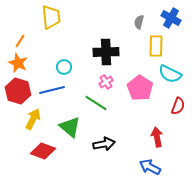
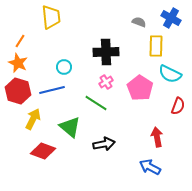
gray semicircle: rotated 96 degrees clockwise
